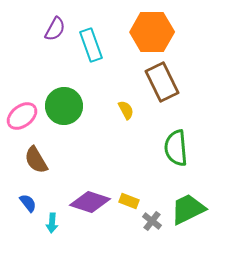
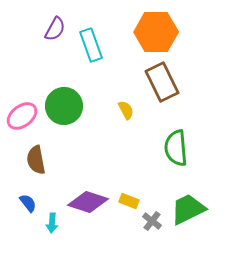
orange hexagon: moved 4 px right
brown semicircle: rotated 20 degrees clockwise
purple diamond: moved 2 px left
